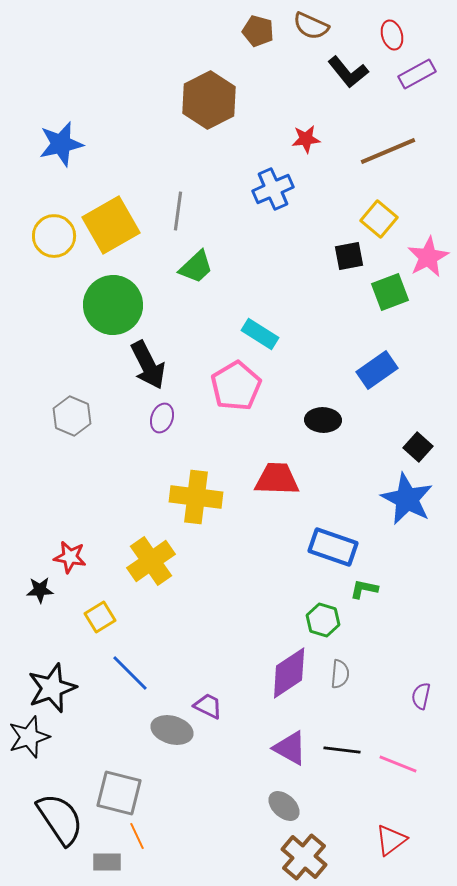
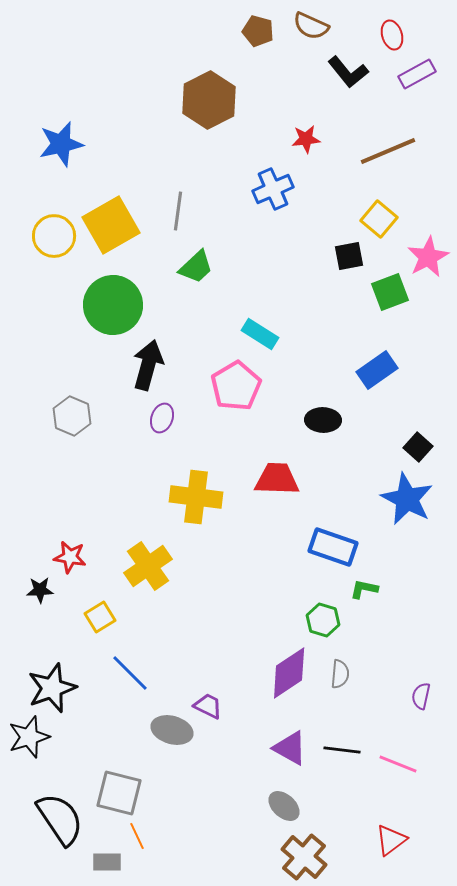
black arrow at (148, 365): rotated 138 degrees counterclockwise
yellow cross at (151, 561): moved 3 px left, 5 px down
